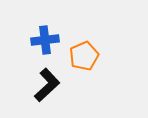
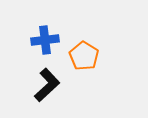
orange pentagon: rotated 16 degrees counterclockwise
